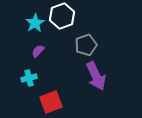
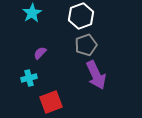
white hexagon: moved 19 px right
cyan star: moved 3 px left, 10 px up
purple semicircle: moved 2 px right, 2 px down
purple arrow: moved 1 px up
